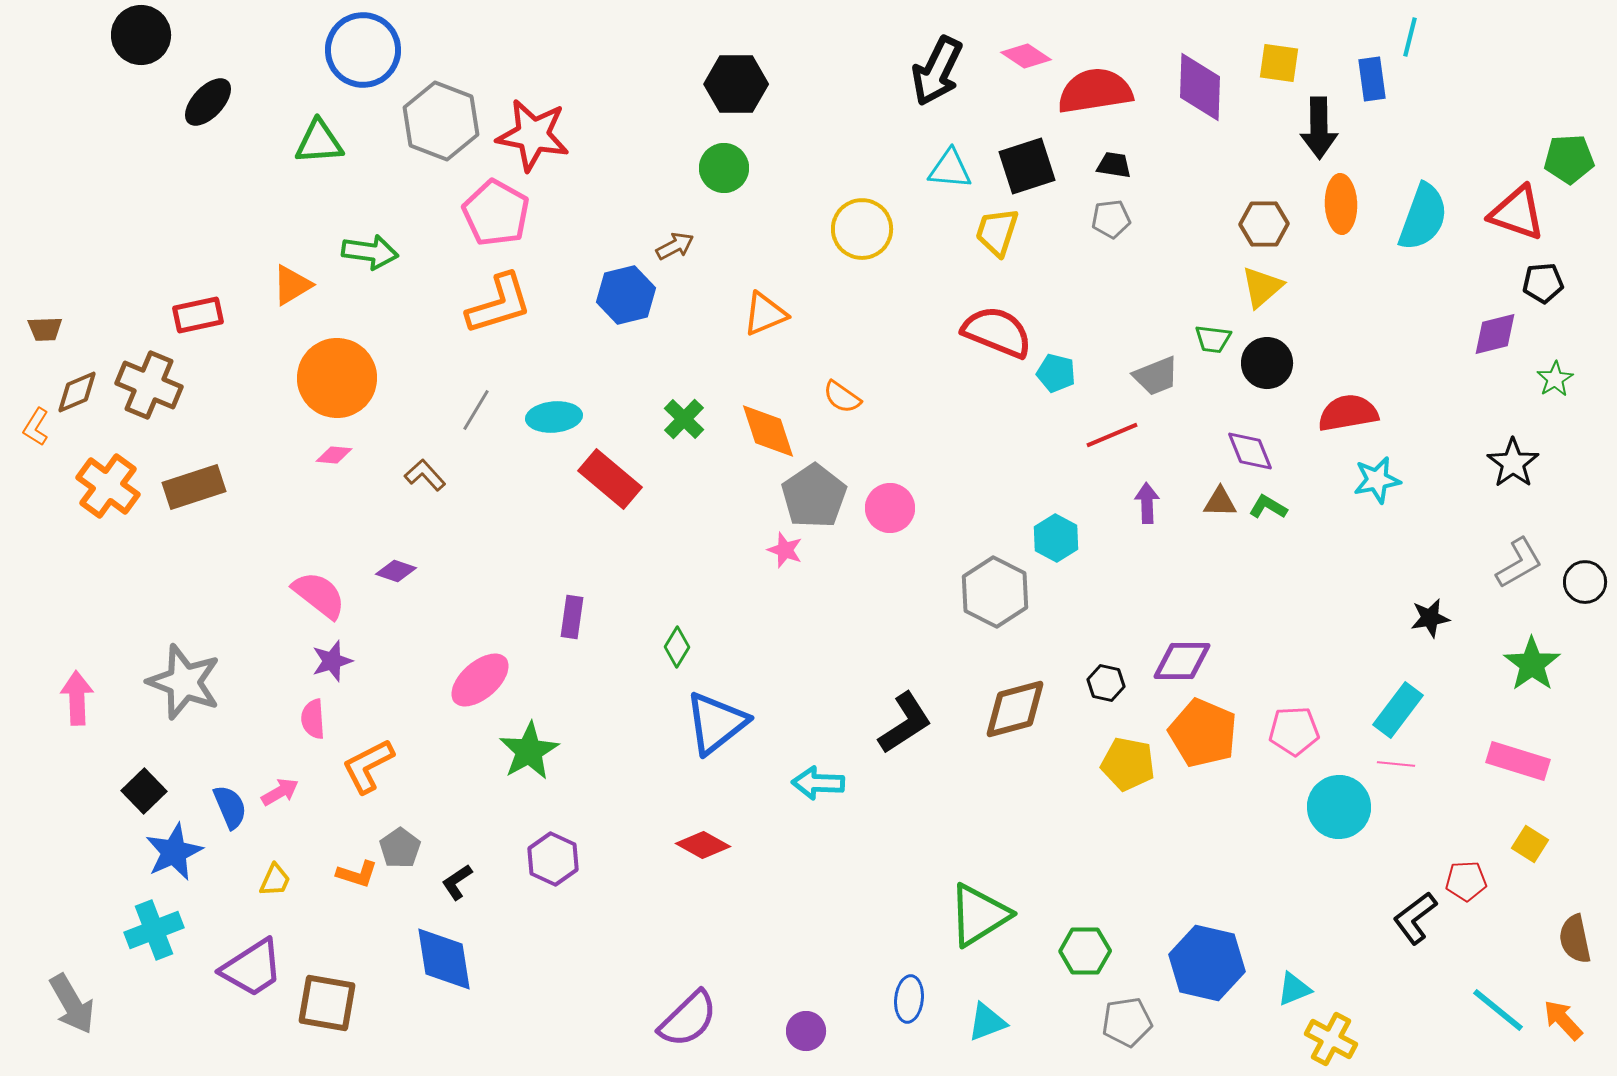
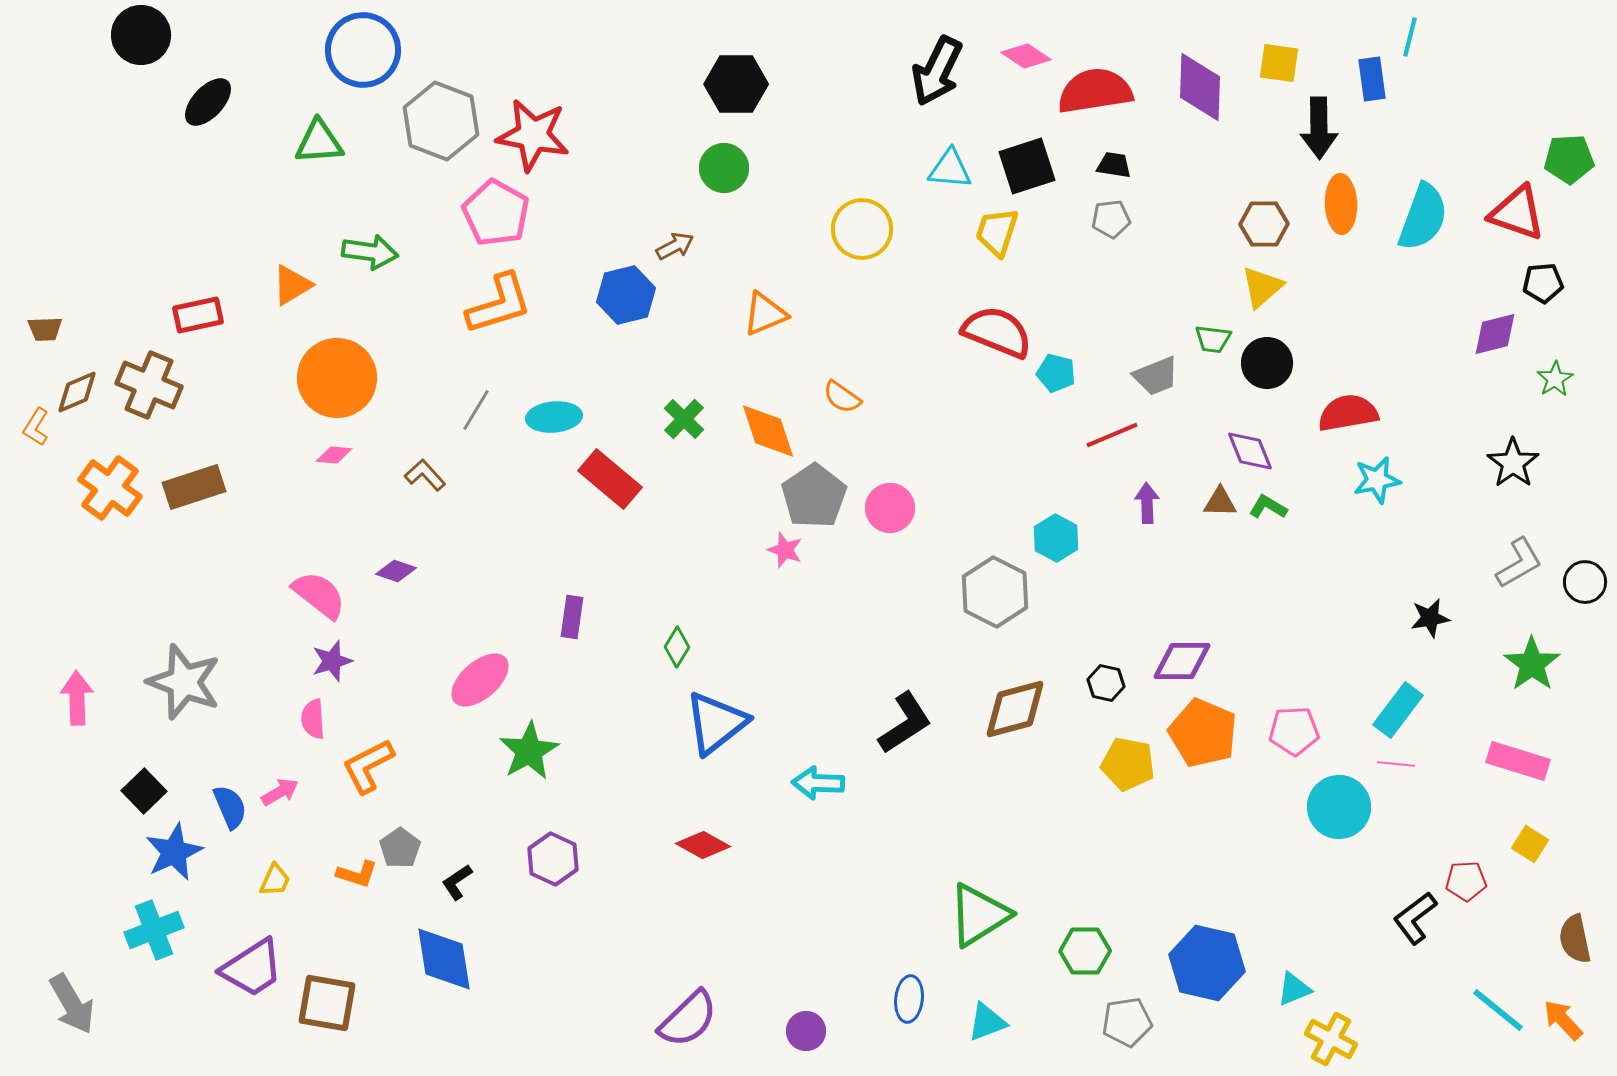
orange cross at (108, 486): moved 2 px right, 2 px down
